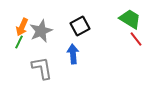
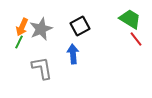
gray star: moved 2 px up
